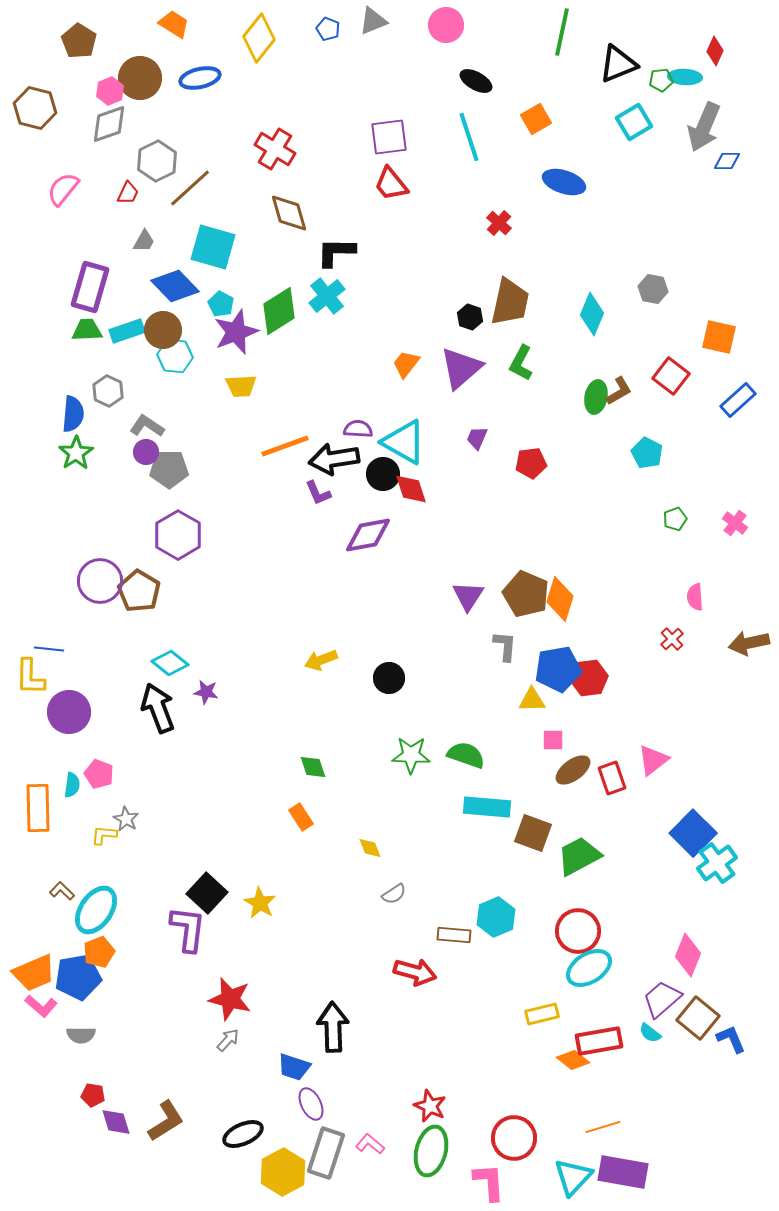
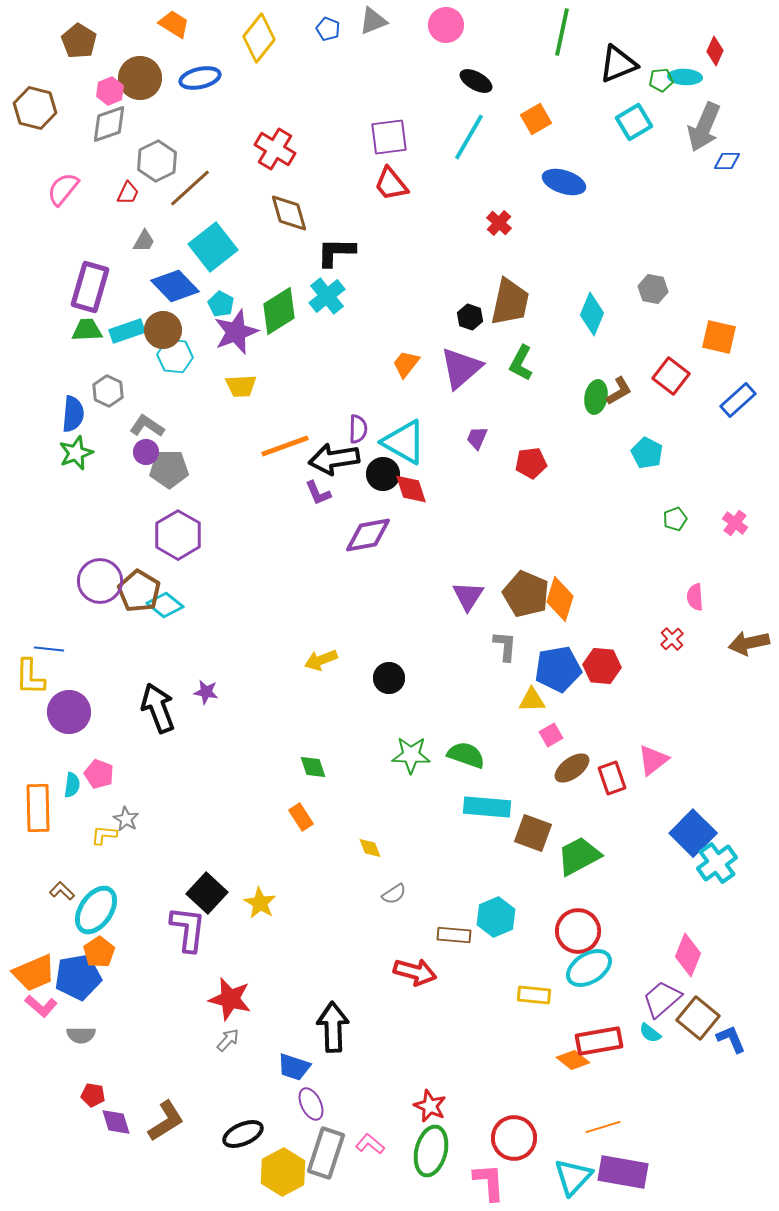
cyan line at (469, 137): rotated 48 degrees clockwise
cyan square at (213, 247): rotated 36 degrees clockwise
purple semicircle at (358, 429): rotated 88 degrees clockwise
green star at (76, 453): rotated 12 degrees clockwise
cyan diamond at (170, 663): moved 5 px left, 58 px up
red hexagon at (589, 678): moved 13 px right, 12 px up; rotated 12 degrees clockwise
pink square at (553, 740): moved 2 px left, 5 px up; rotated 30 degrees counterclockwise
brown ellipse at (573, 770): moved 1 px left, 2 px up
orange pentagon at (99, 952): rotated 12 degrees counterclockwise
yellow rectangle at (542, 1014): moved 8 px left, 19 px up; rotated 20 degrees clockwise
